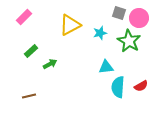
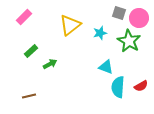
yellow triangle: rotated 10 degrees counterclockwise
cyan triangle: rotated 28 degrees clockwise
